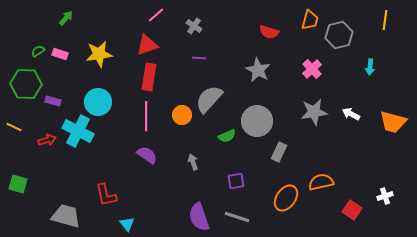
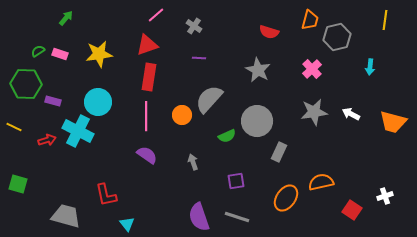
gray hexagon at (339, 35): moved 2 px left, 2 px down
